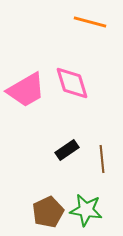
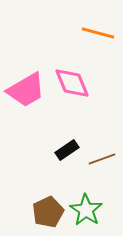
orange line: moved 8 px right, 11 px down
pink diamond: rotated 6 degrees counterclockwise
brown line: rotated 76 degrees clockwise
green star: rotated 24 degrees clockwise
